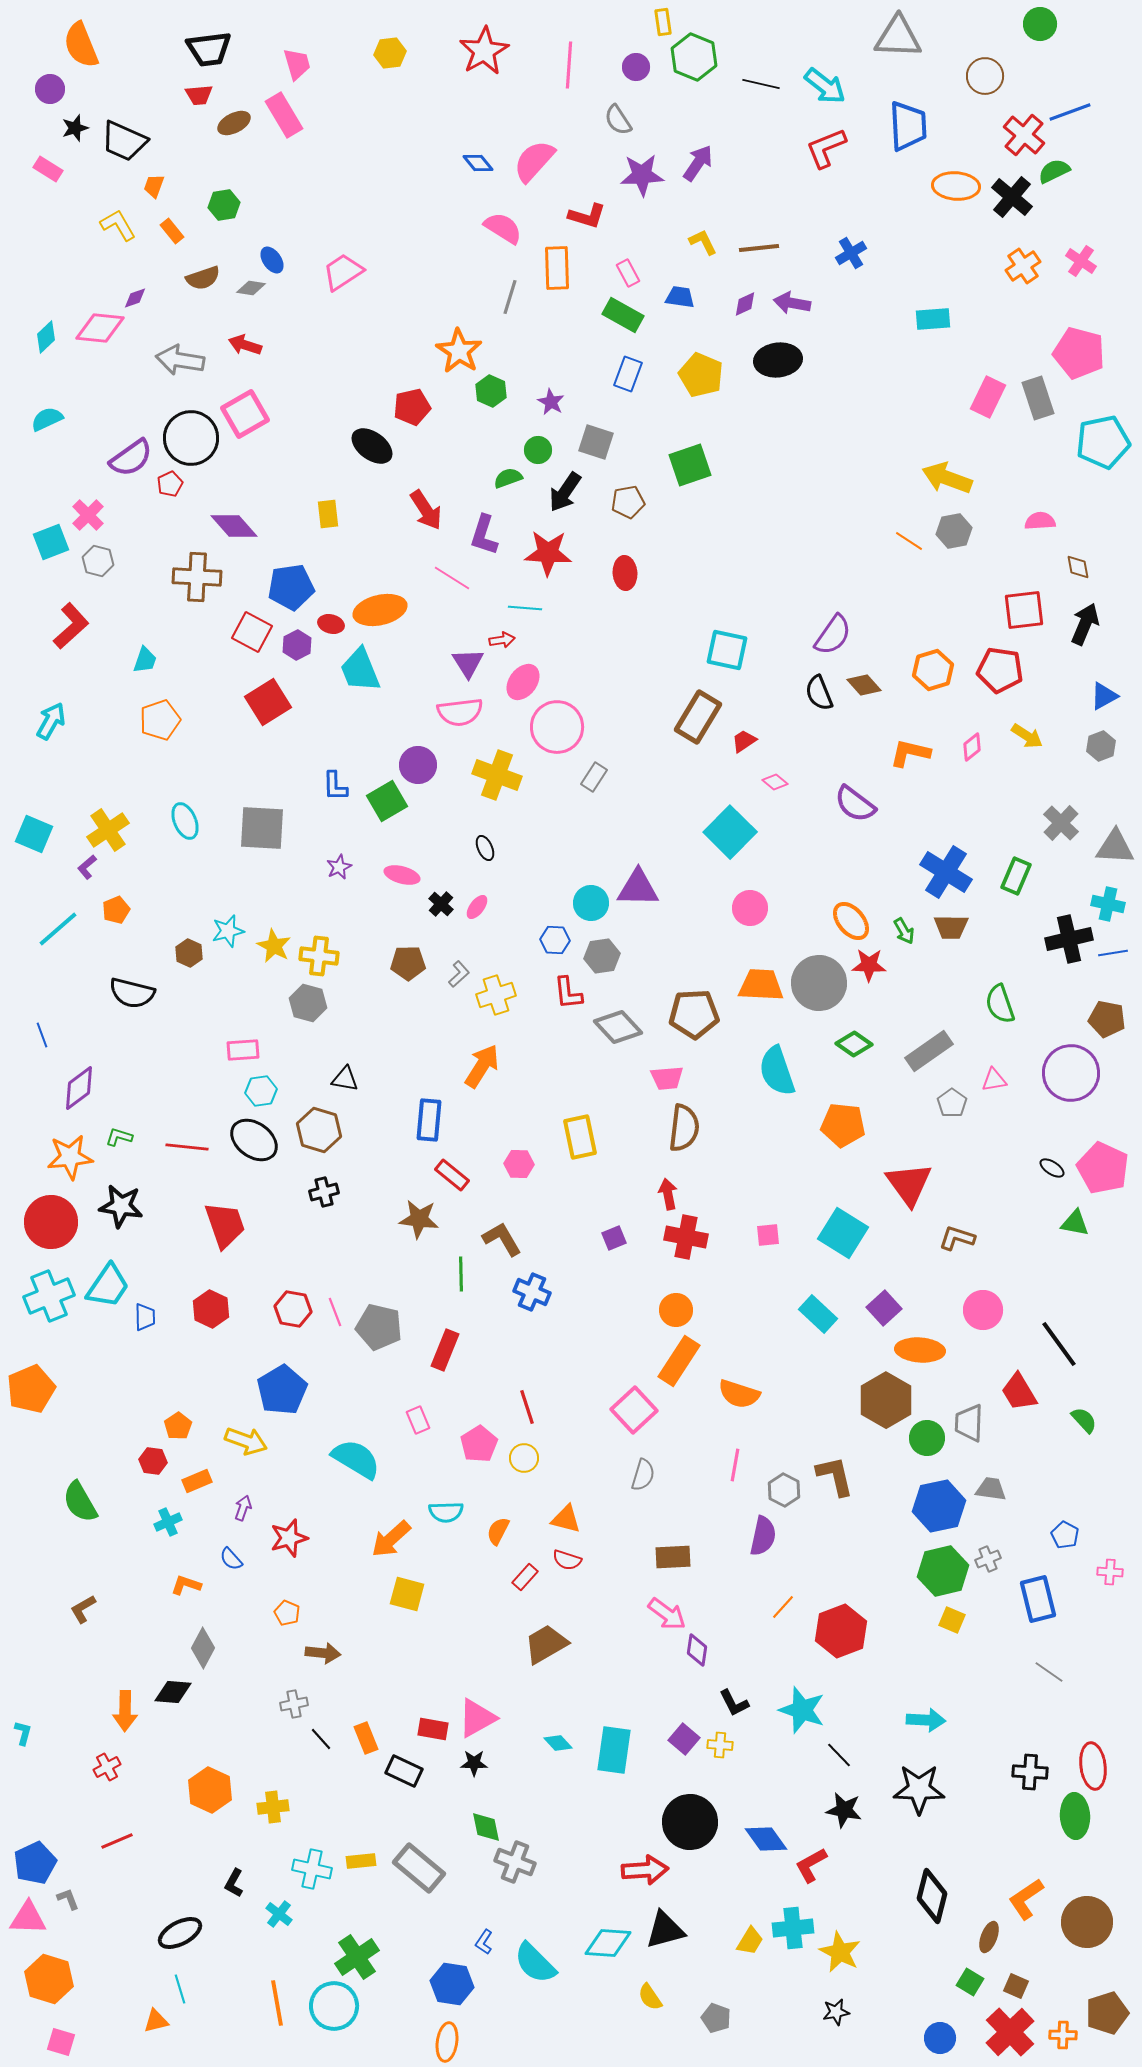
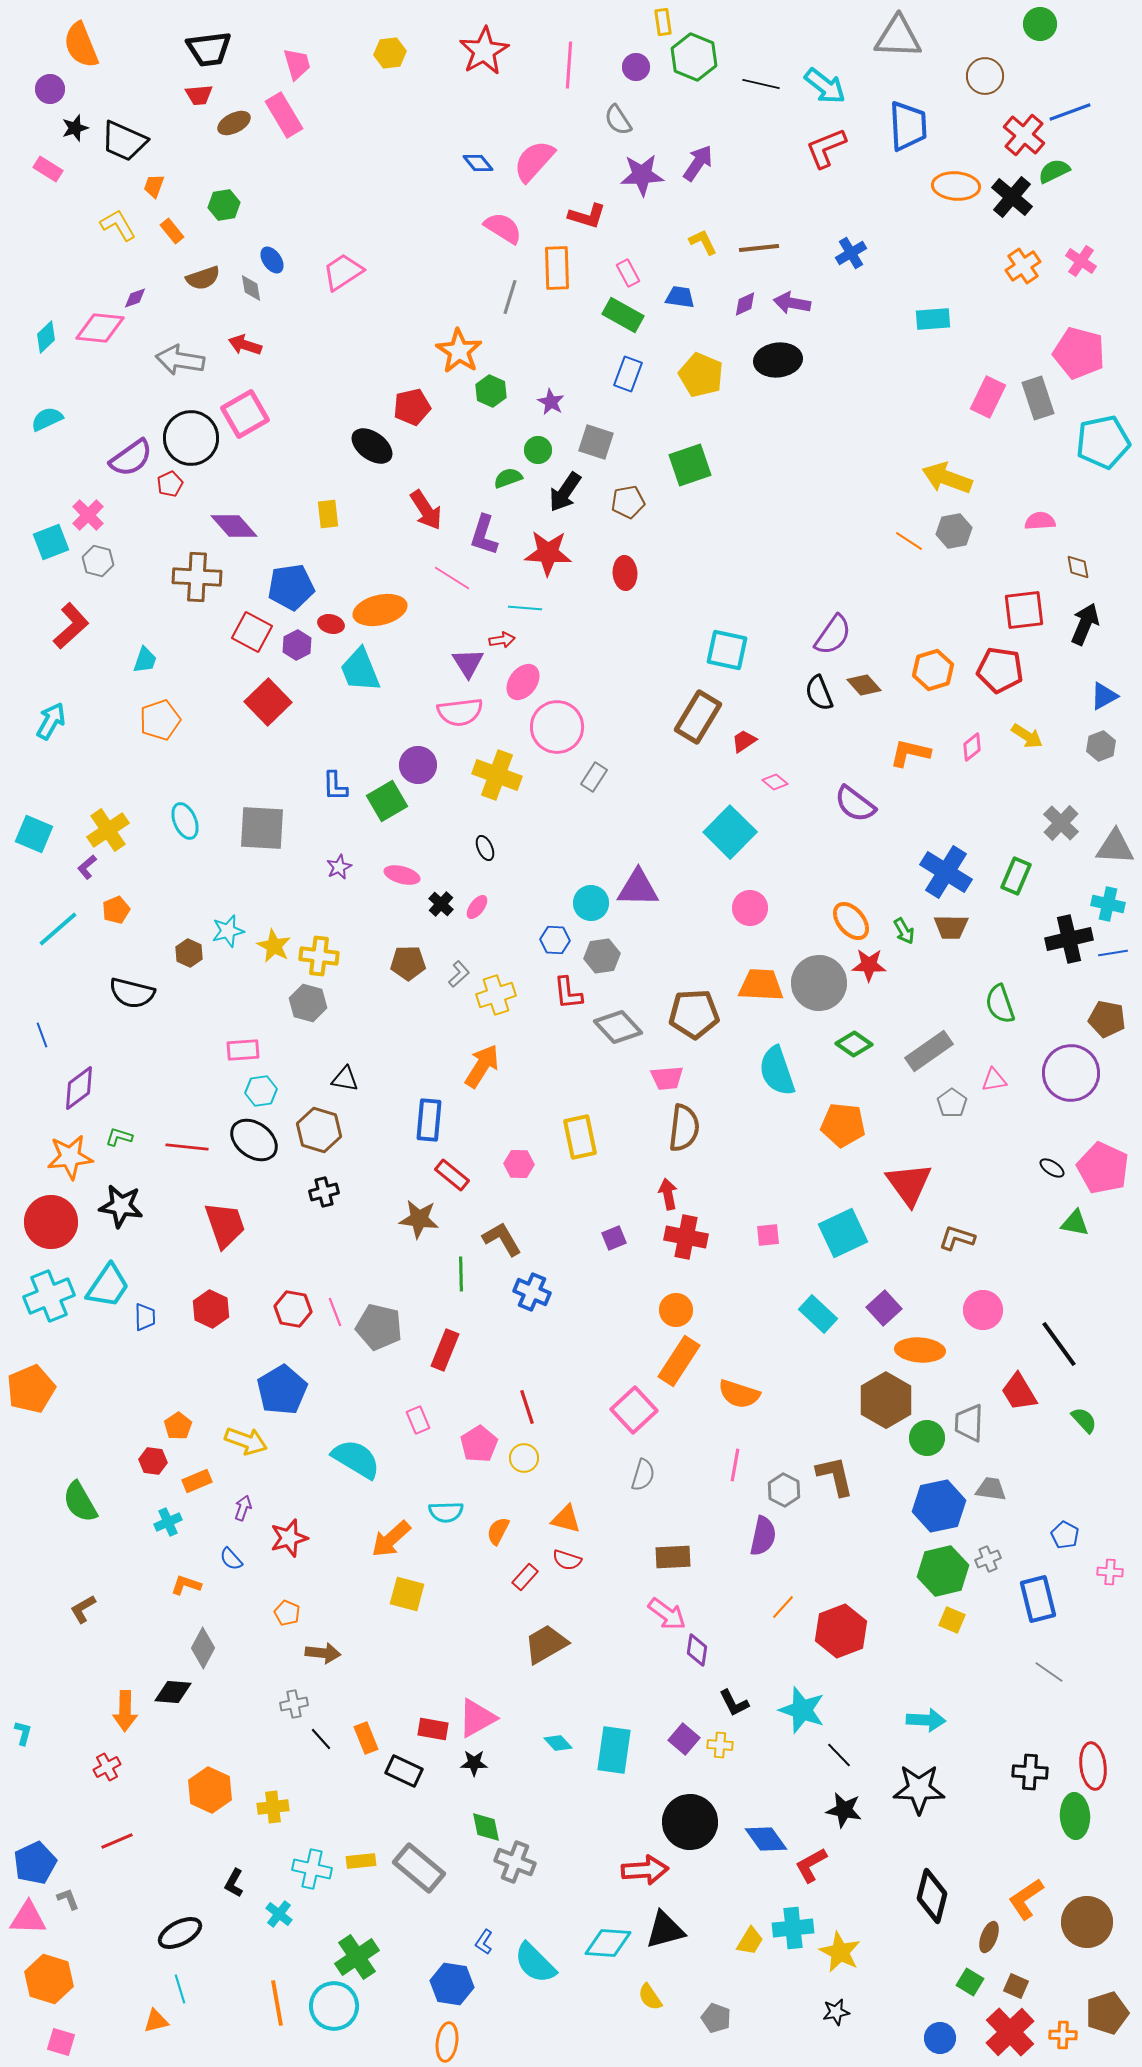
gray diamond at (251, 288): rotated 72 degrees clockwise
red square at (268, 702): rotated 12 degrees counterclockwise
cyan square at (843, 1233): rotated 33 degrees clockwise
